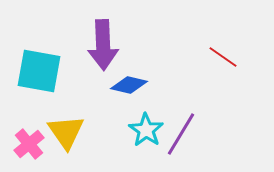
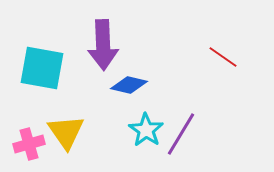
cyan square: moved 3 px right, 3 px up
pink cross: rotated 24 degrees clockwise
